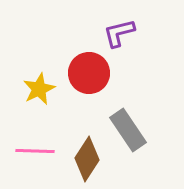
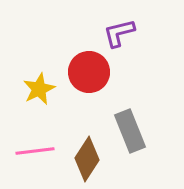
red circle: moved 1 px up
gray rectangle: moved 2 px right, 1 px down; rotated 12 degrees clockwise
pink line: rotated 9 degrees counterclockwise
